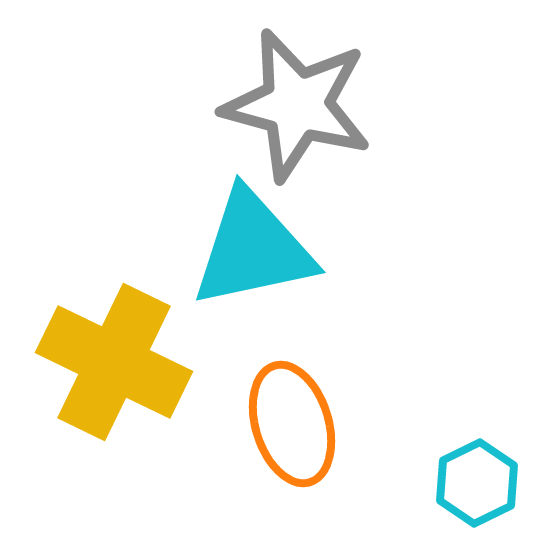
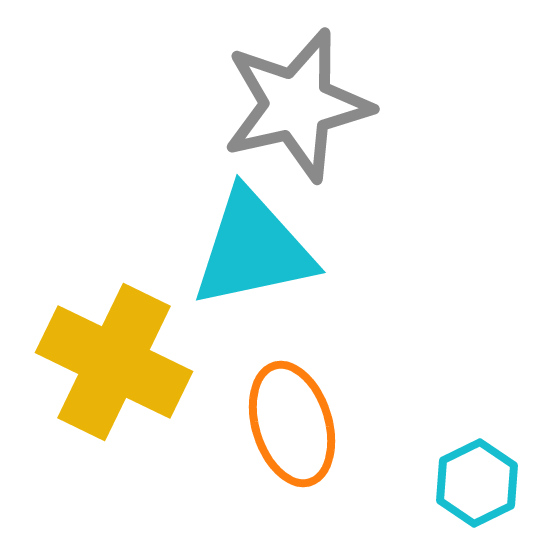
gray star: rotated 28 degrees counterclockwise
